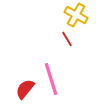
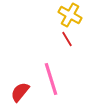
yellow cross: moved 6 px left
red semicircle: moved 5 px left, 3 px down
